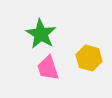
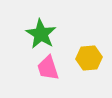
yellow hexagon: rotated 20 degrees counterclockwise
